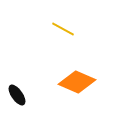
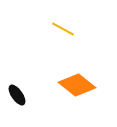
orange diamond: moved 3 px down; rotated 15 degrees clockwise
